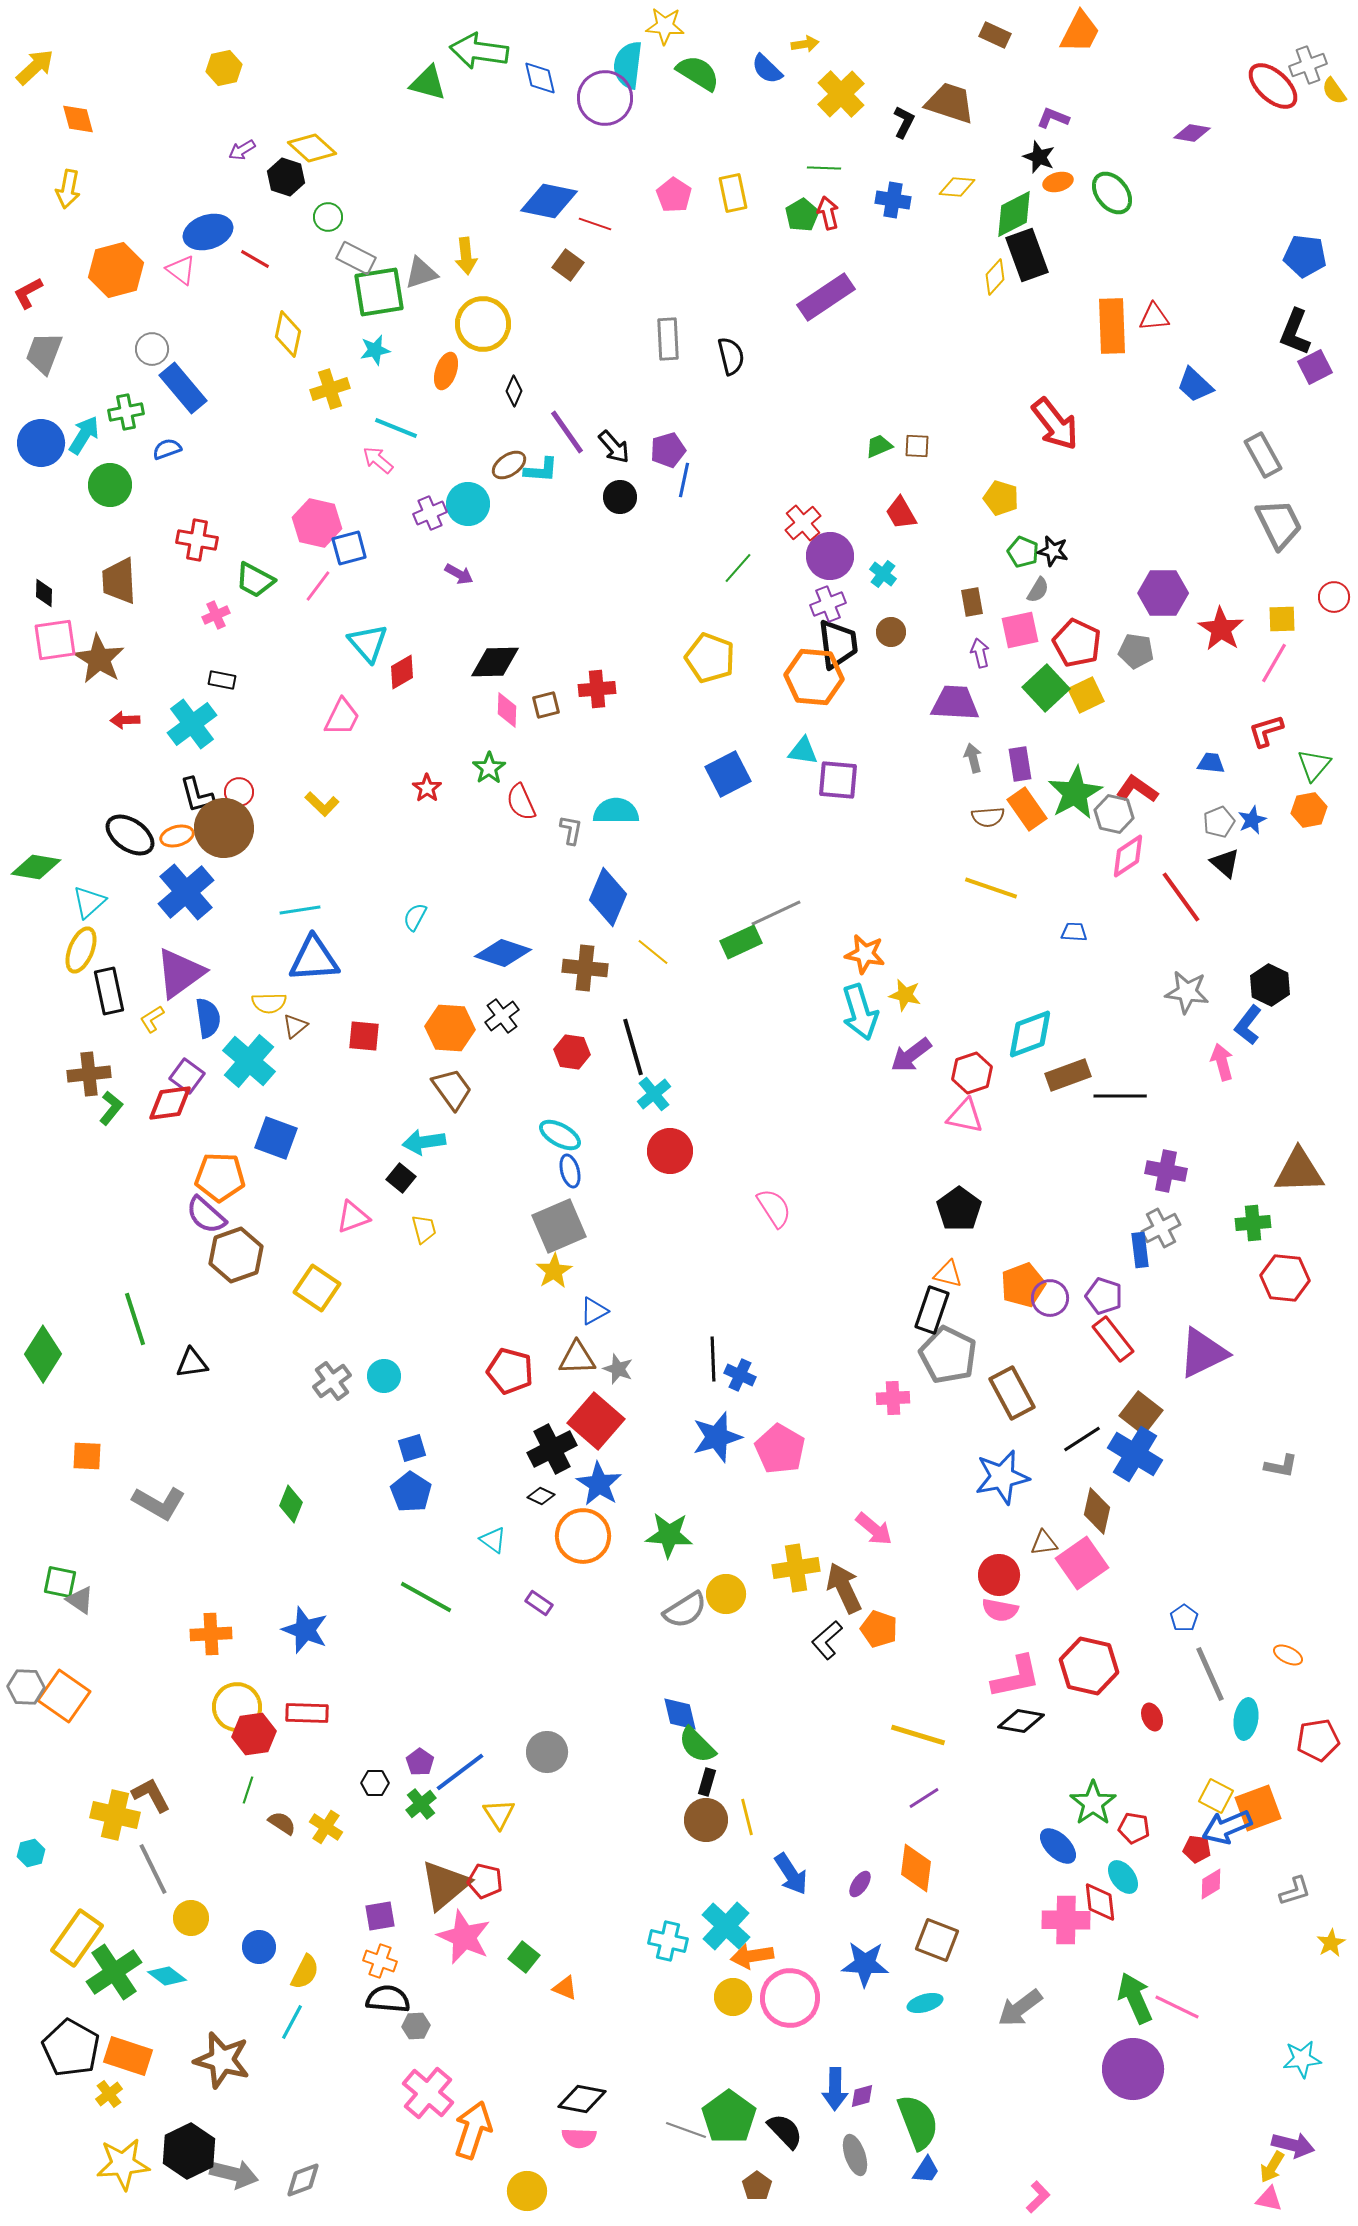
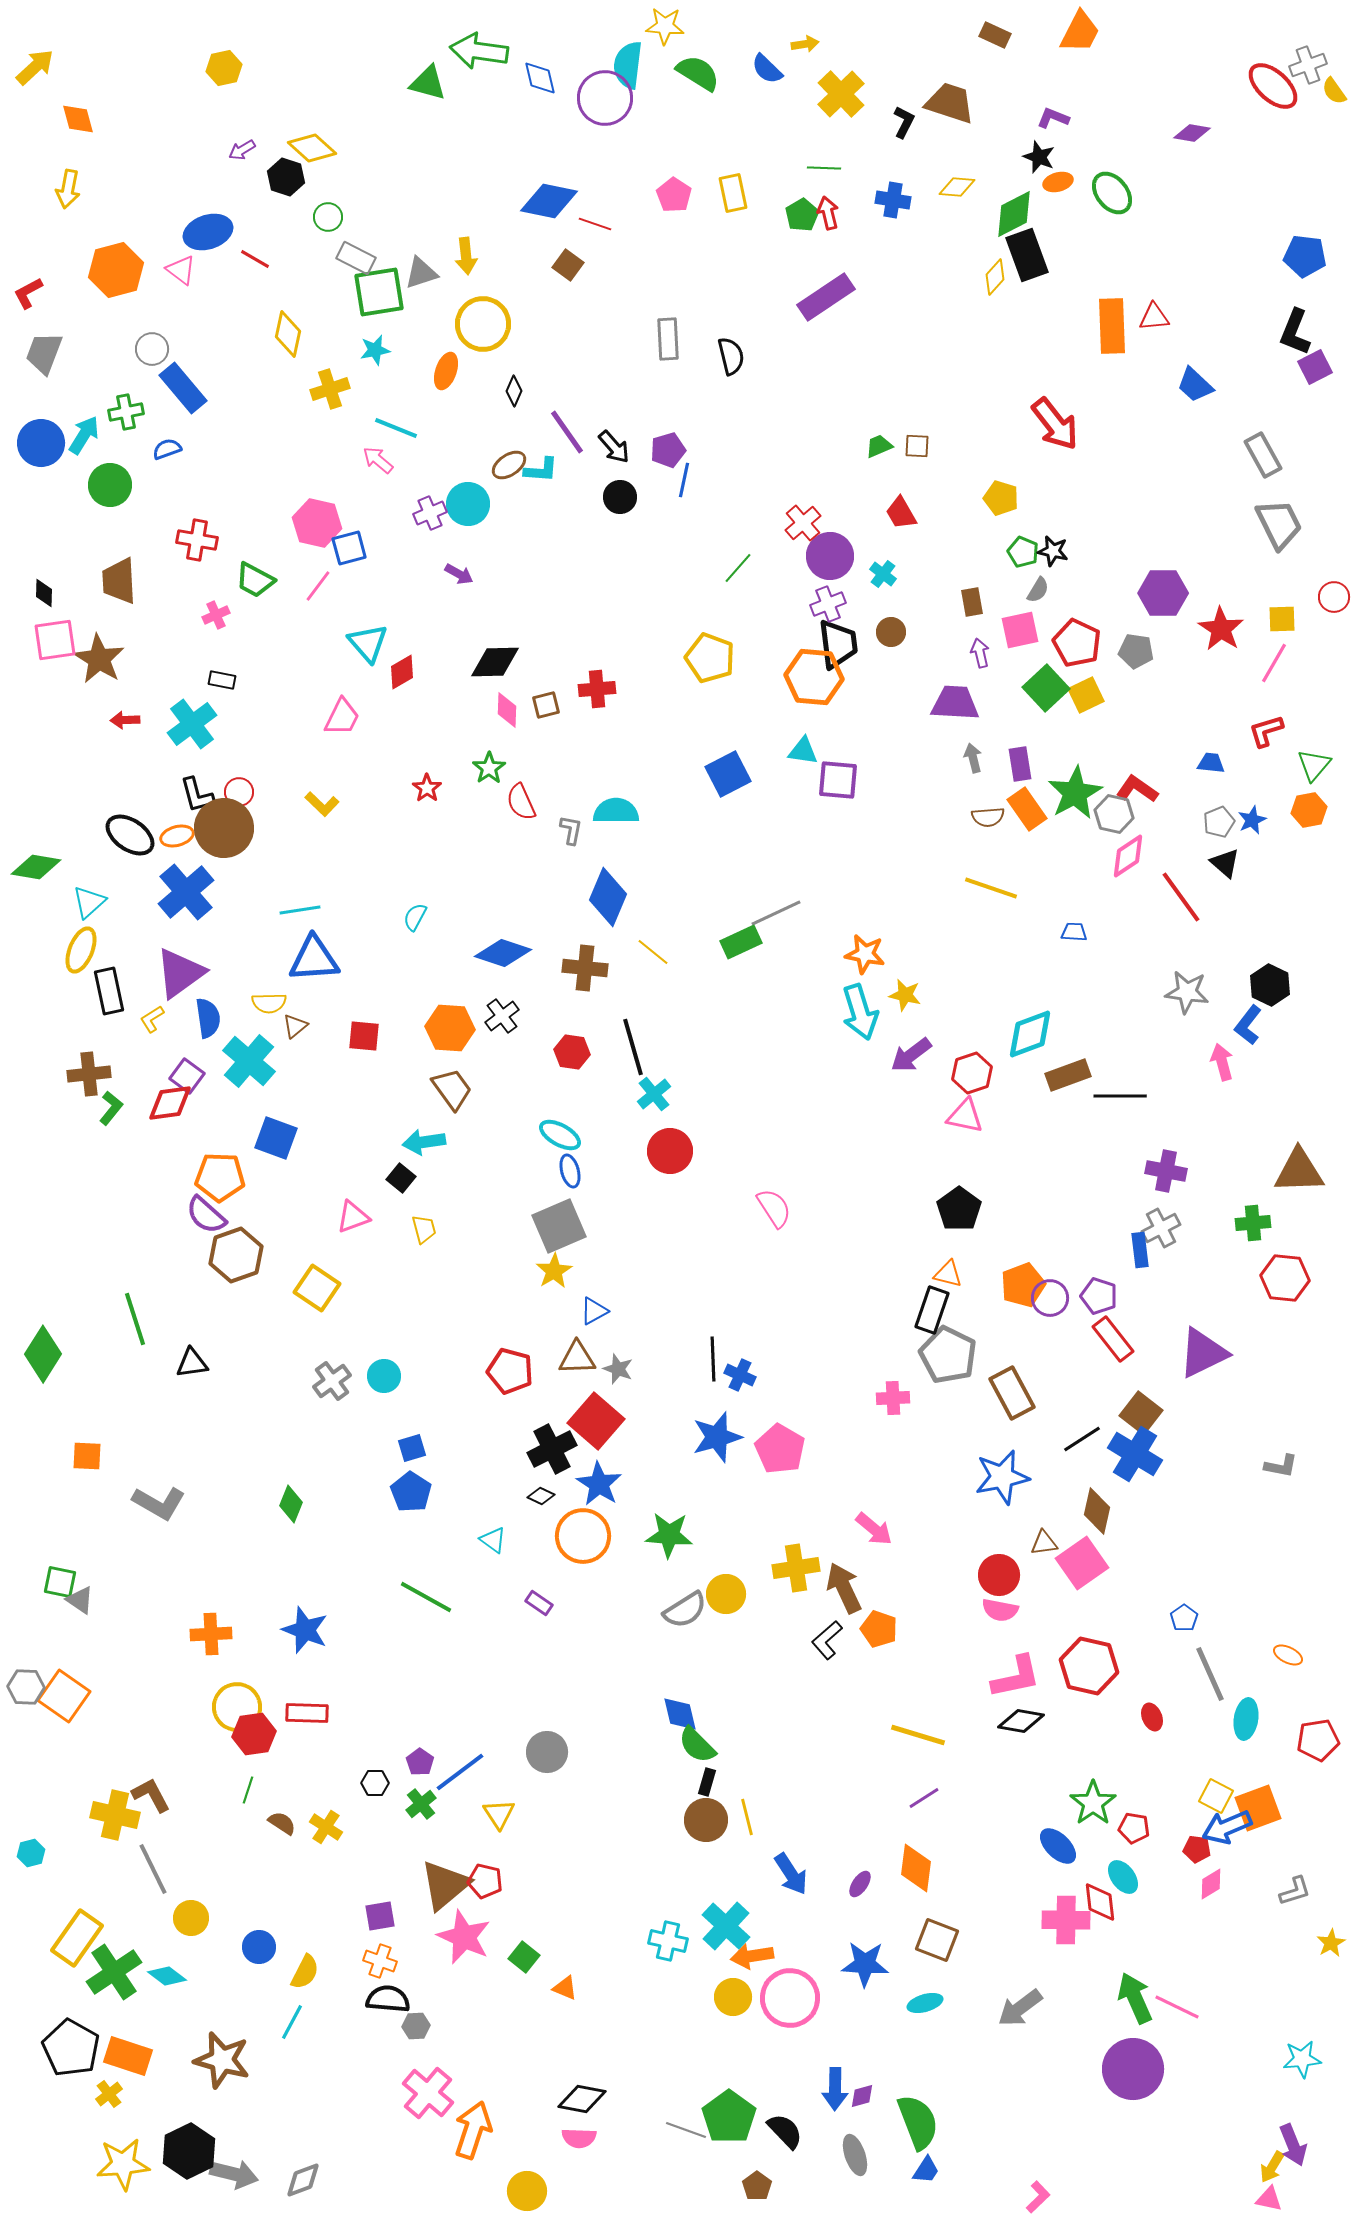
purple pentagon at (1104, 1296): moved 5 px left
purple arrow at (1293, 2145): rotated 54 degrees clockwise
